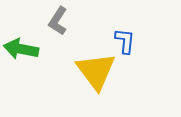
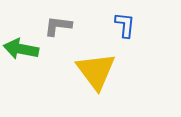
gray L-shape: moved 5 px down; rotated 64 degrees clockwise
blue L-shape: moved 16 px up
